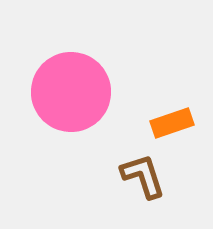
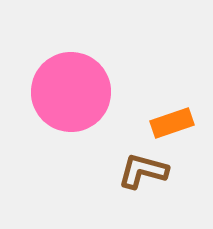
brown L-shape: moved 5 px up; rotated 57 degrees counterclockwise
